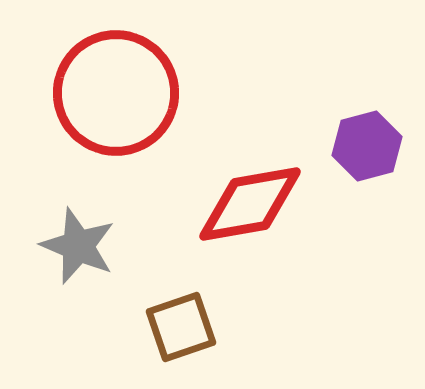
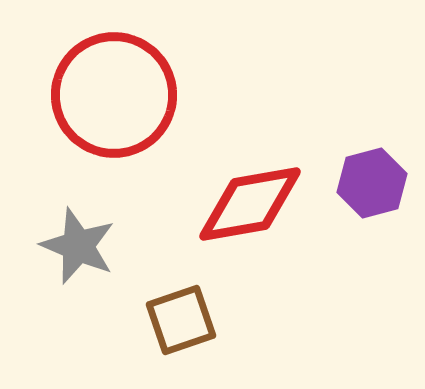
red circle: moved 2 px left, 2 px down
purple hexagon: moved 5 px right, 37 px down
brown square: moved 7 px up
